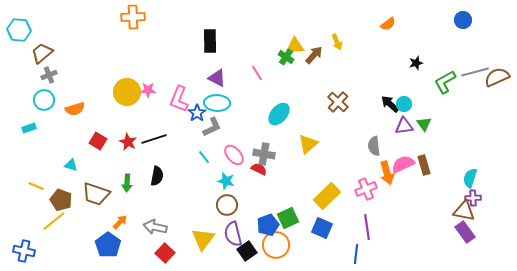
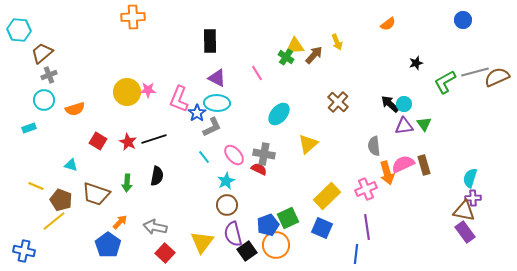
cyan star at (226, 181): rotated 30 degrees clockwise
yellow triangle at (203, 239): moved 1 px left, 3 px down
